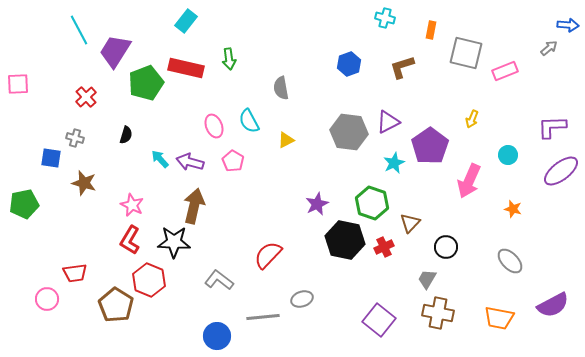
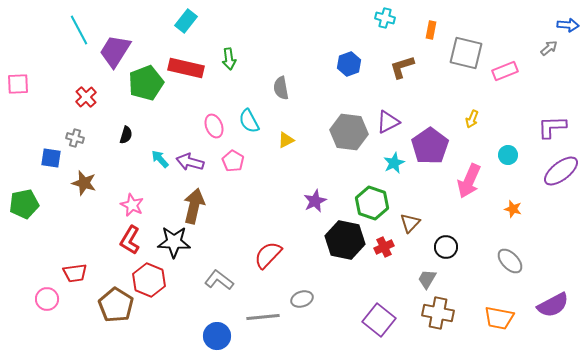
purple star at (317, 204): moved 2 px left, 3 px up
